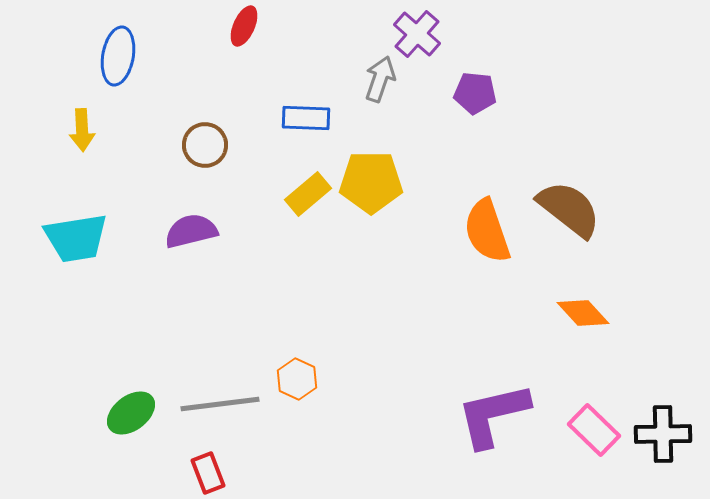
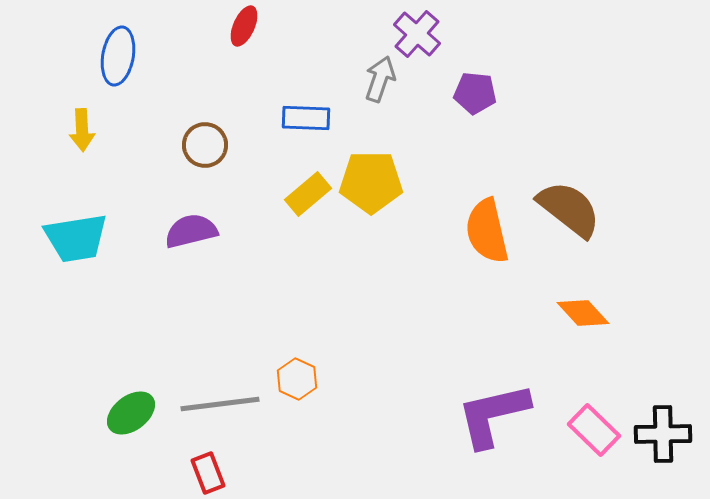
orange semicircle: rotated 6 degrees clockwise
